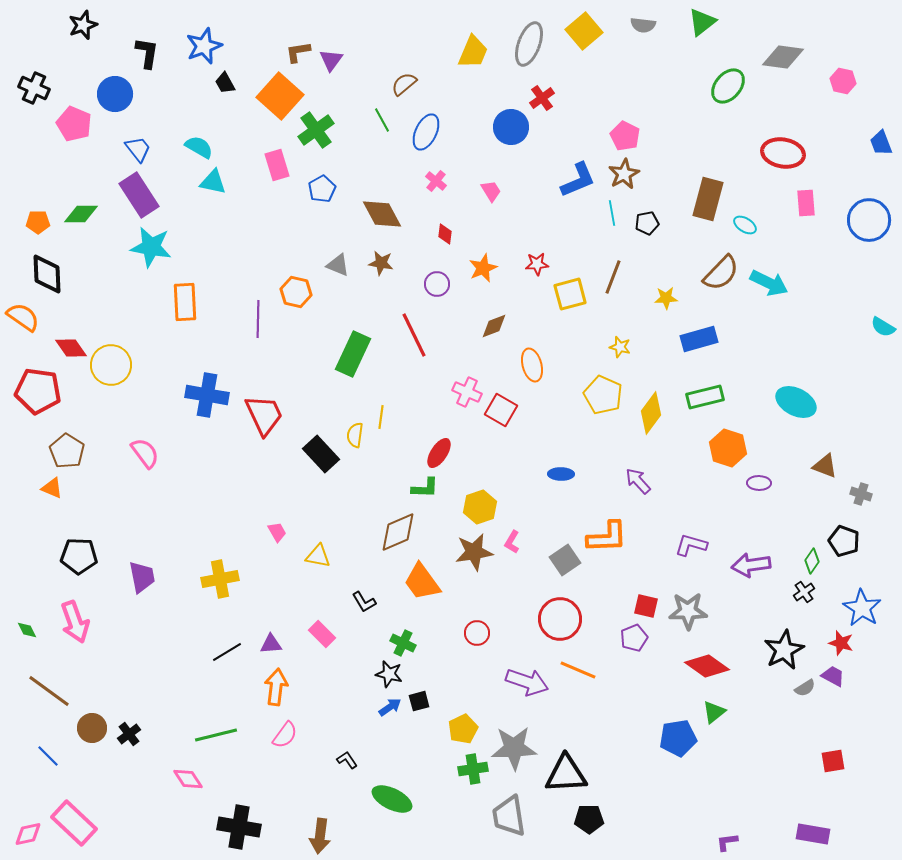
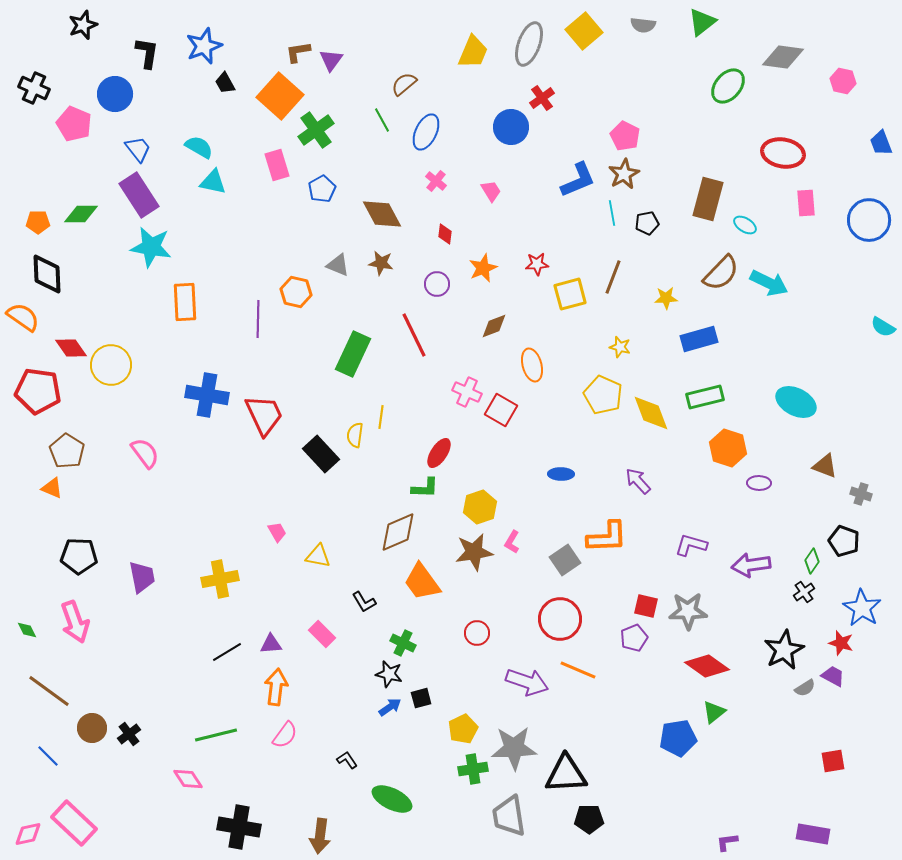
yellow diamond at (651, 413): rotated 57 degrees counterclockwise
black square at (419, 701): moved 2 px right, 3 px up
